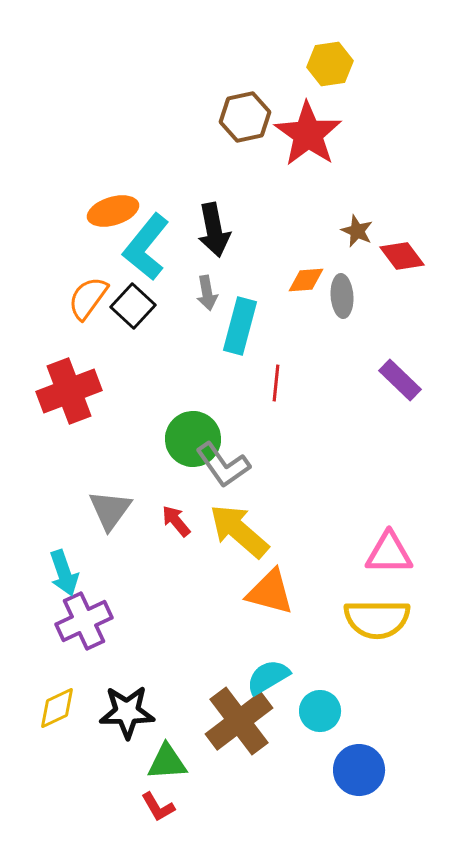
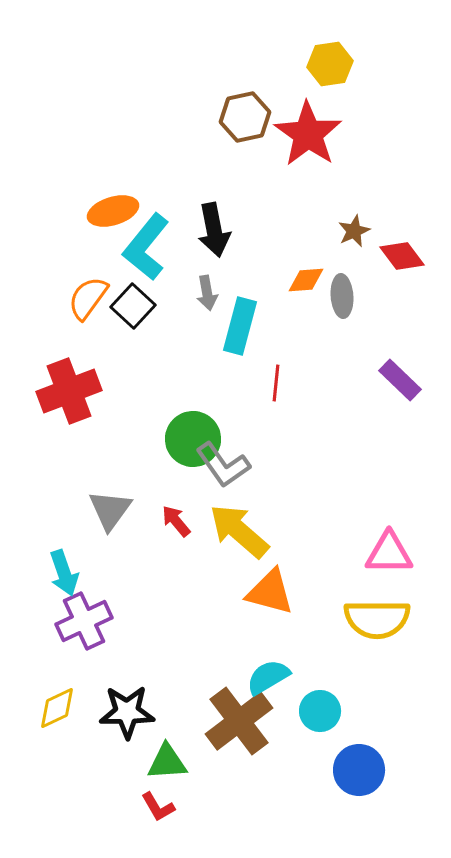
brown star: moved 3 px left; rotated 24 degrees clockwise
